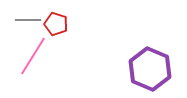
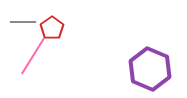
gray line: moved 5 px left, 2 px down
red pentagon: moved 4 px left, 4 px down; rotated 20 degrees clockwise
